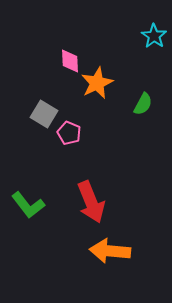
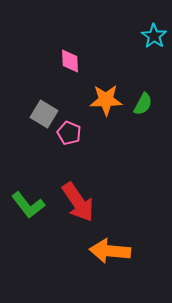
orange star: moved 9 px right, 17 px down; rotated 24 degrees clockwise
red arrow: moved 13 px left; rotated 12 degrees counterclockwise
